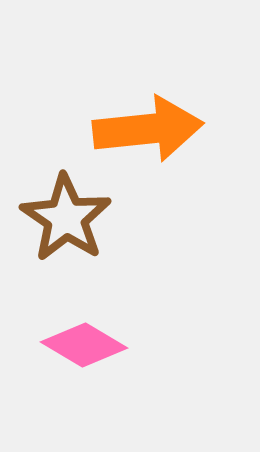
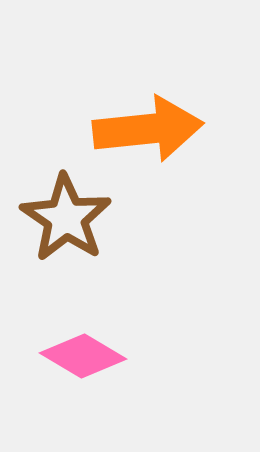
pink diamond: moved 1 px left, 11 px down
